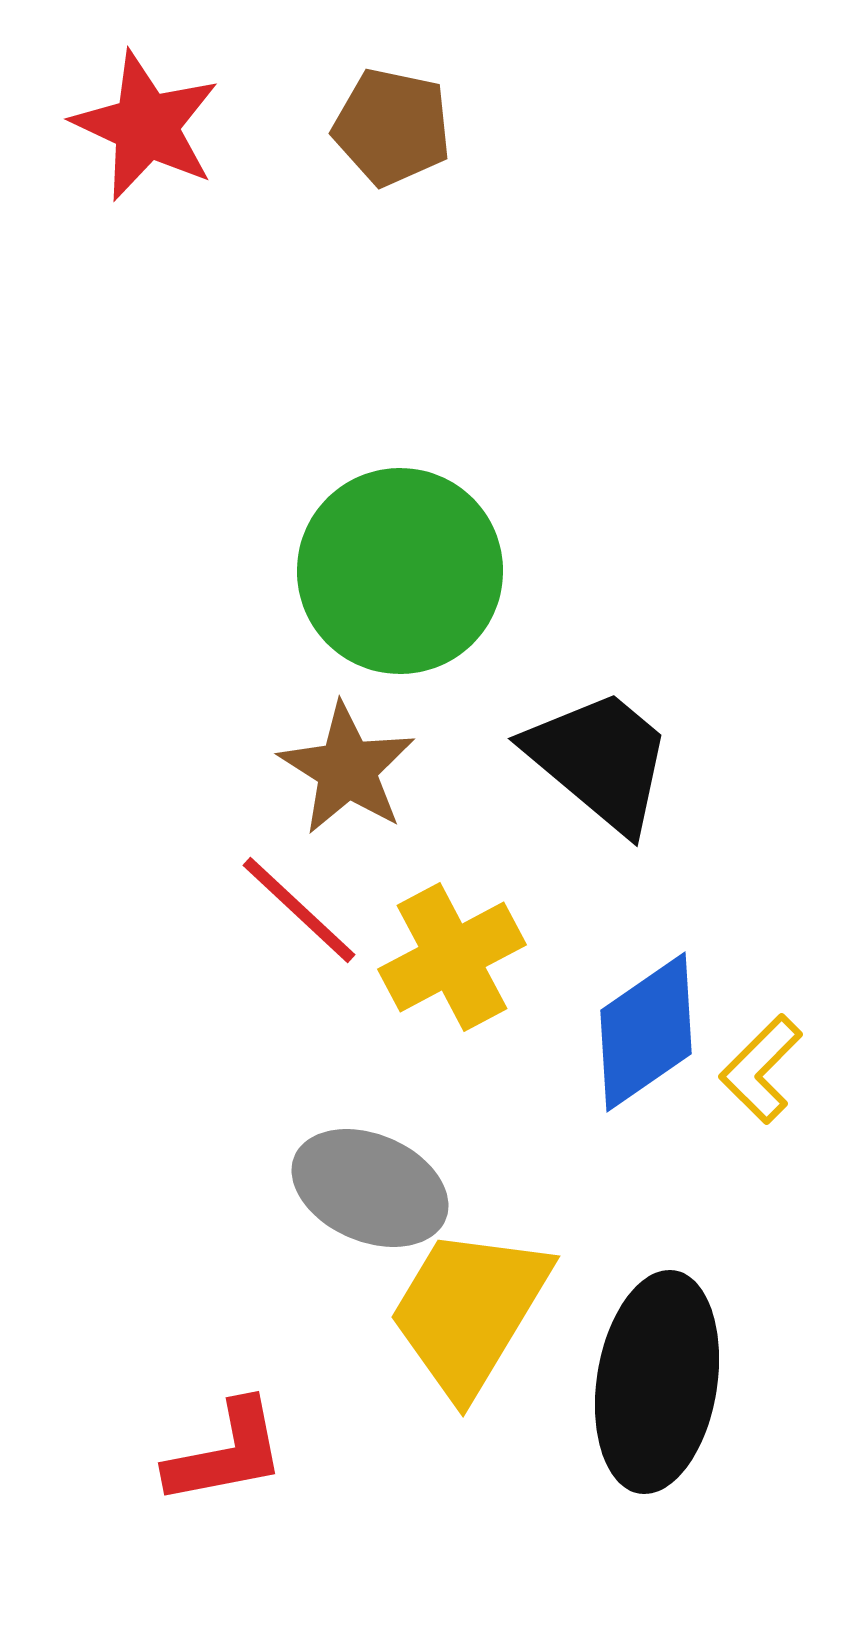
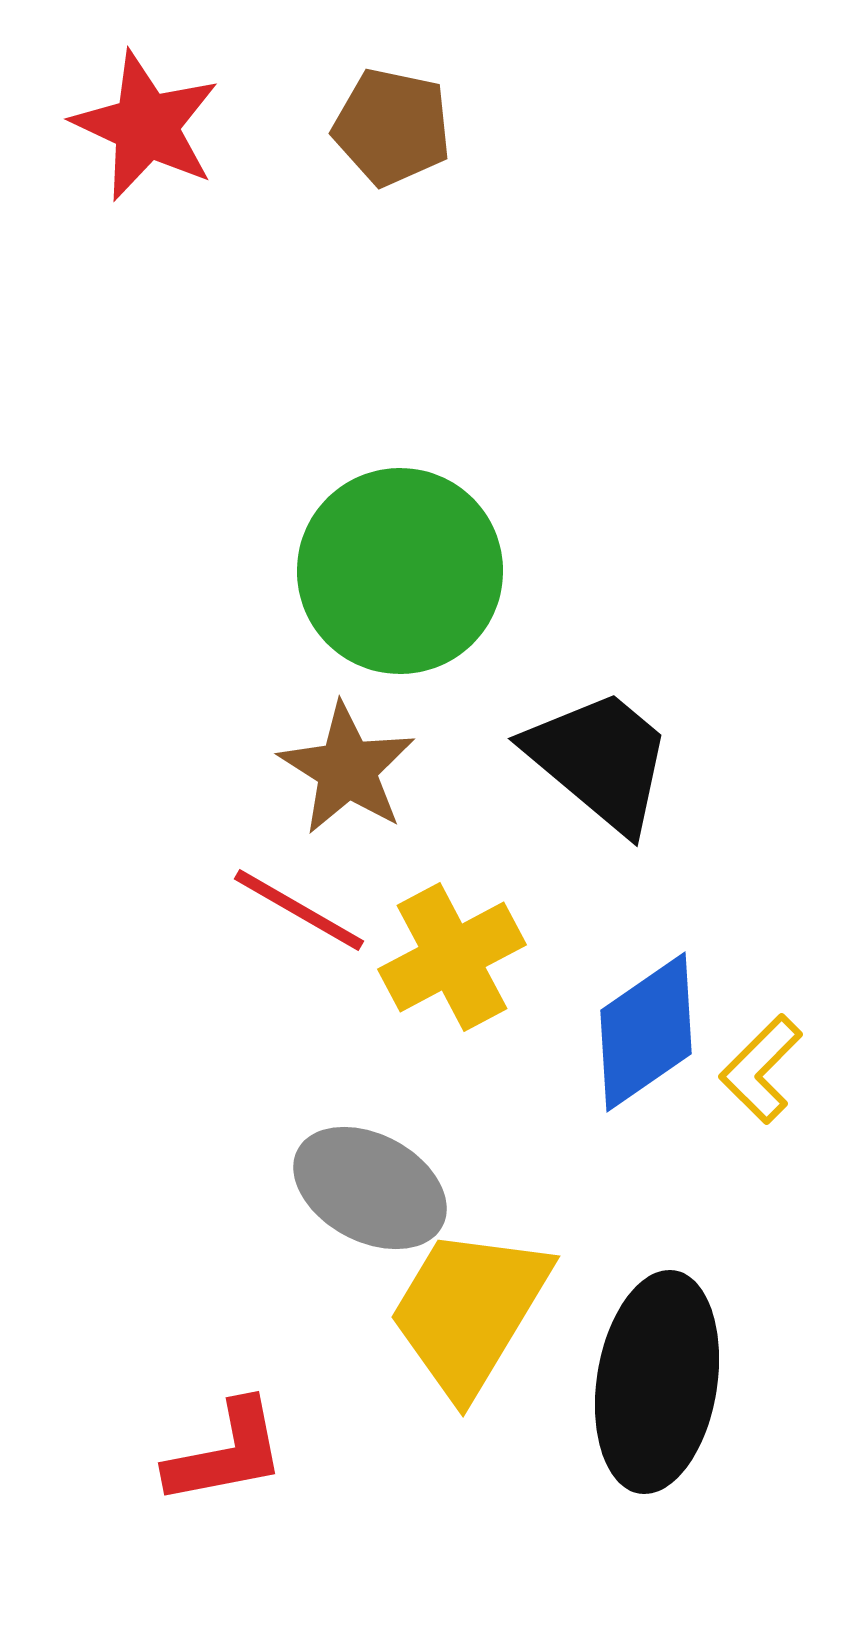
red line: rotated 13 degrees counterclockwise
gray ellipse: rotated 5 degrees clockwise
